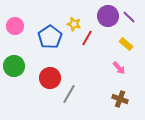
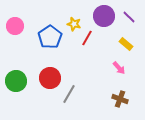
purple circle: moved 4 px left
green circle: moved 2 px right, 15 px down
